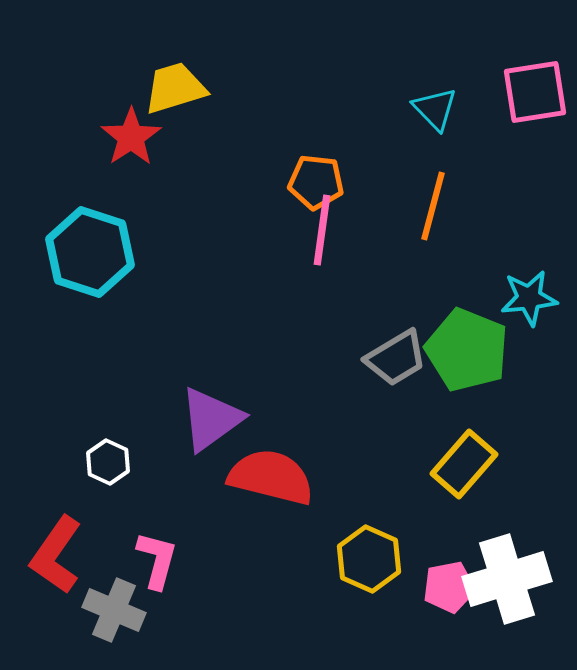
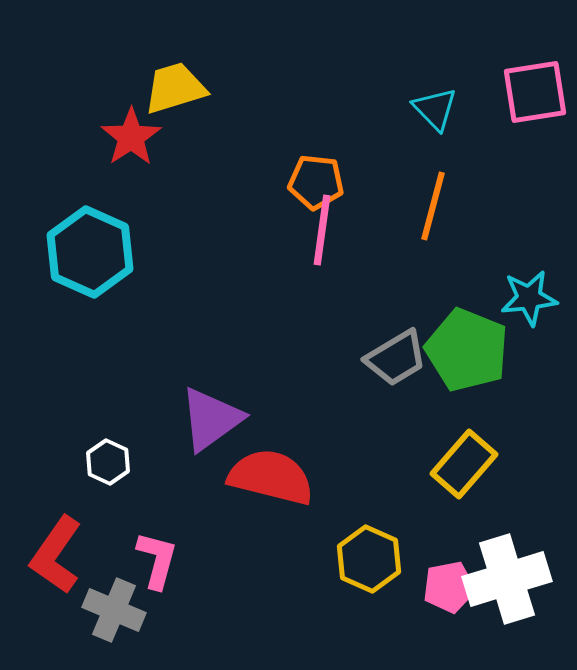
cyan hexagon: rotated 6 degrees clockwise
